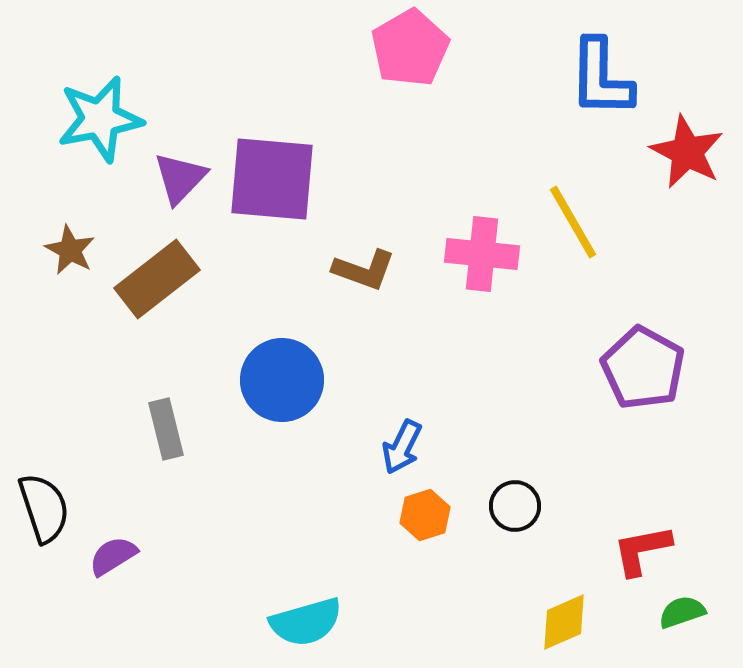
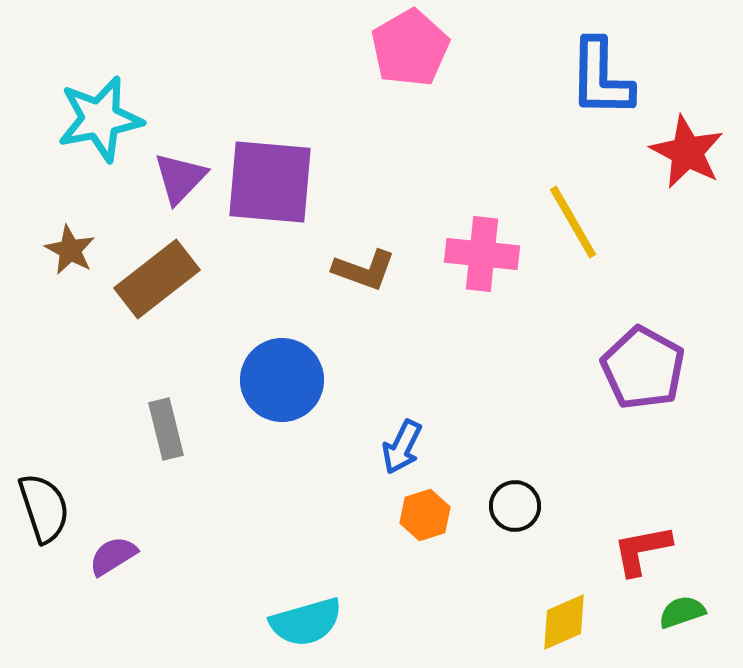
purple square: moved 2 px left, 3 px down
